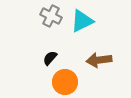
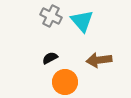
cyan triangle: rotated 45 degrees counterclockwise
black semicircle: rotated 21 degrees clockwise
